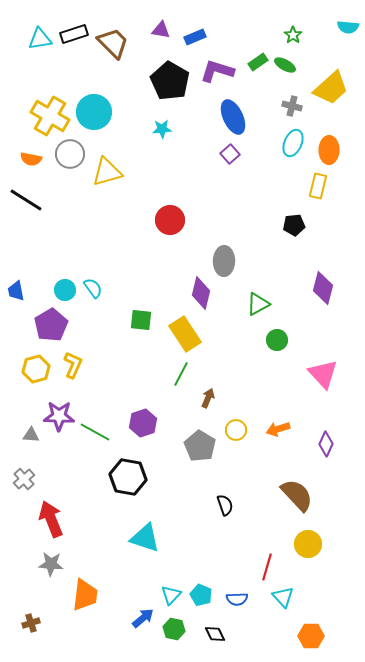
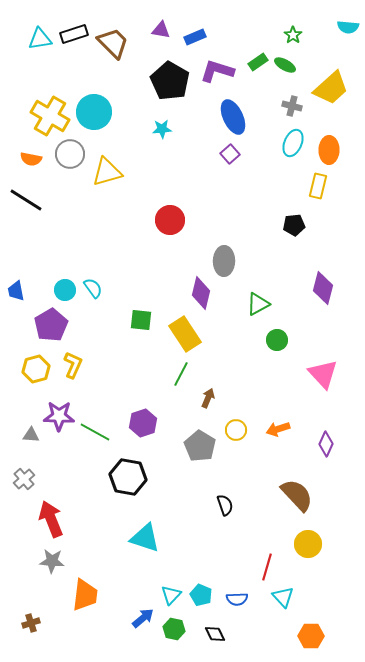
gray star at (51, 564): moved 1 px right, 3 px up
